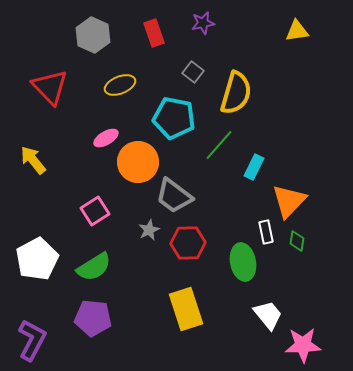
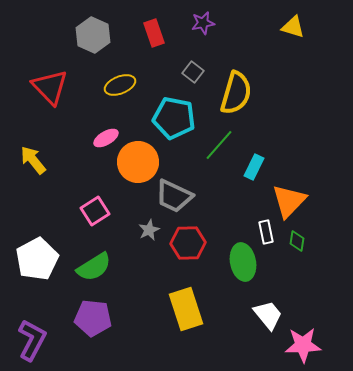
yellow triangle: moved 4 px left, 4 px up; rotated 25 degrees clockwise
gray trapezoid: rotated 12 degrees counterclockwise
